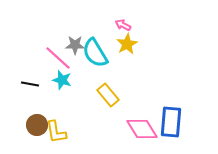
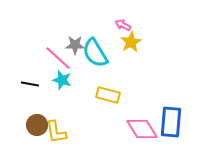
yellow star: moved 4 px right, 2 px up
yellow rectangle: rotated 35 degrees counterclockwise
